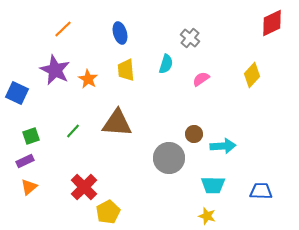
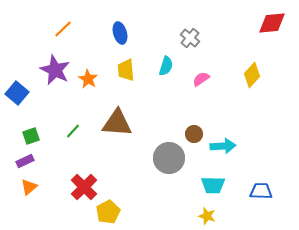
red diamond: rotated 20 degrees clockwise
cyan semicircle: moved 2 px down
blue square: rotated 15 degrees clockwise
